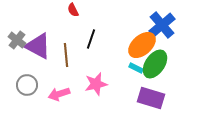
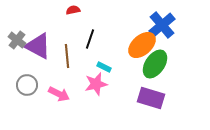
red semicircle: rotated 104 degrees clockwise
black line: moved 1 px left
brown line: moved 1 px right, 1 px down
cyan rectangle: moved 32 px left, 1 px up
pink arrow: rotated 135 degrees counterclockwise
